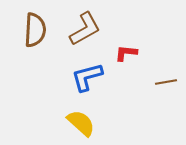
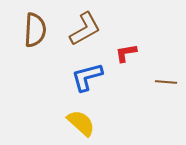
red L-shape: rotated 15 degrees counterclockwise
brown line: rotated 15 degrees clockwise
